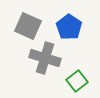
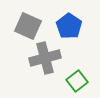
blue pentagon: moved 1 px up
gray cross: rotated 32 degrees counterclockwise
